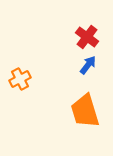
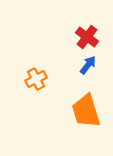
orange cross: moved 16 px right
orange trapezoid: moved 1 px right
